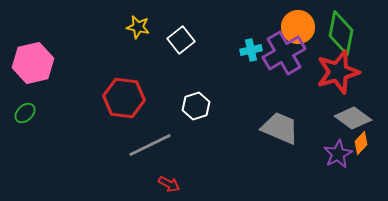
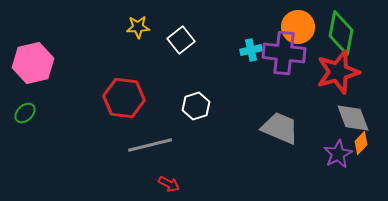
yellow star: rotated 15 degrees counterclockwise
purple cross: rotated 36 degrees clockwise
gray diamond: rotated 33 degrees clockwise
gray line: rotated 12 degrees clockwise
